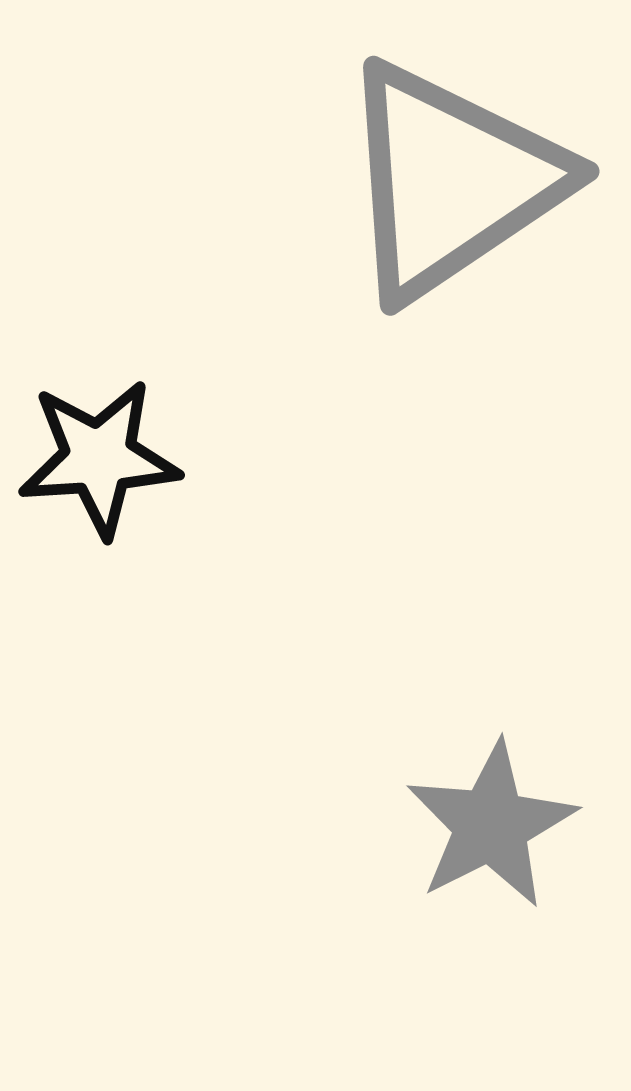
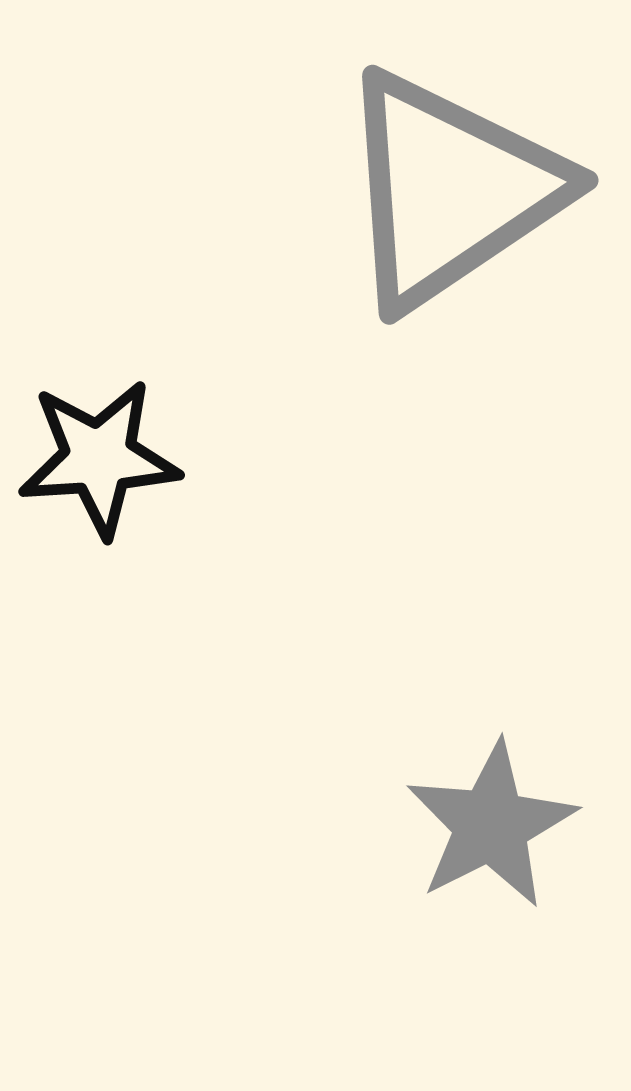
gray triangle: moved 1 px left, 9 px down
